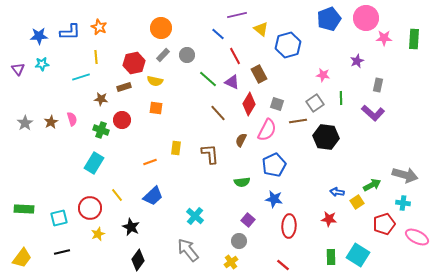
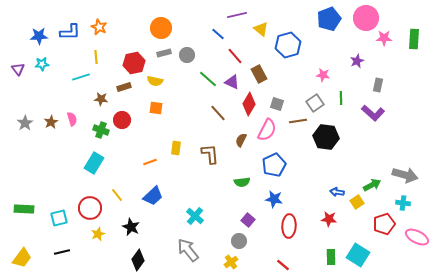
gray rectangle at (163, 55): moved 1 px right, 2 px up; rotated 32 degrees clockwise
red line at (235, 56): rotated 12 degrees counterclockwise
